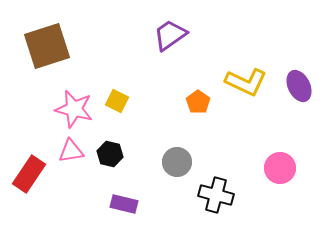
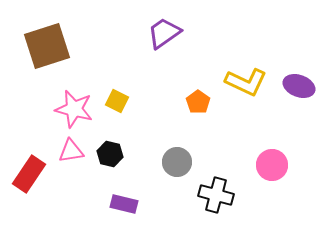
purple trapezoid: moved 6 px left, 2 px up
purple ellipse: rotated 44 degrees counterclockwise
pink circle: moved 8 px left, 3 px up
